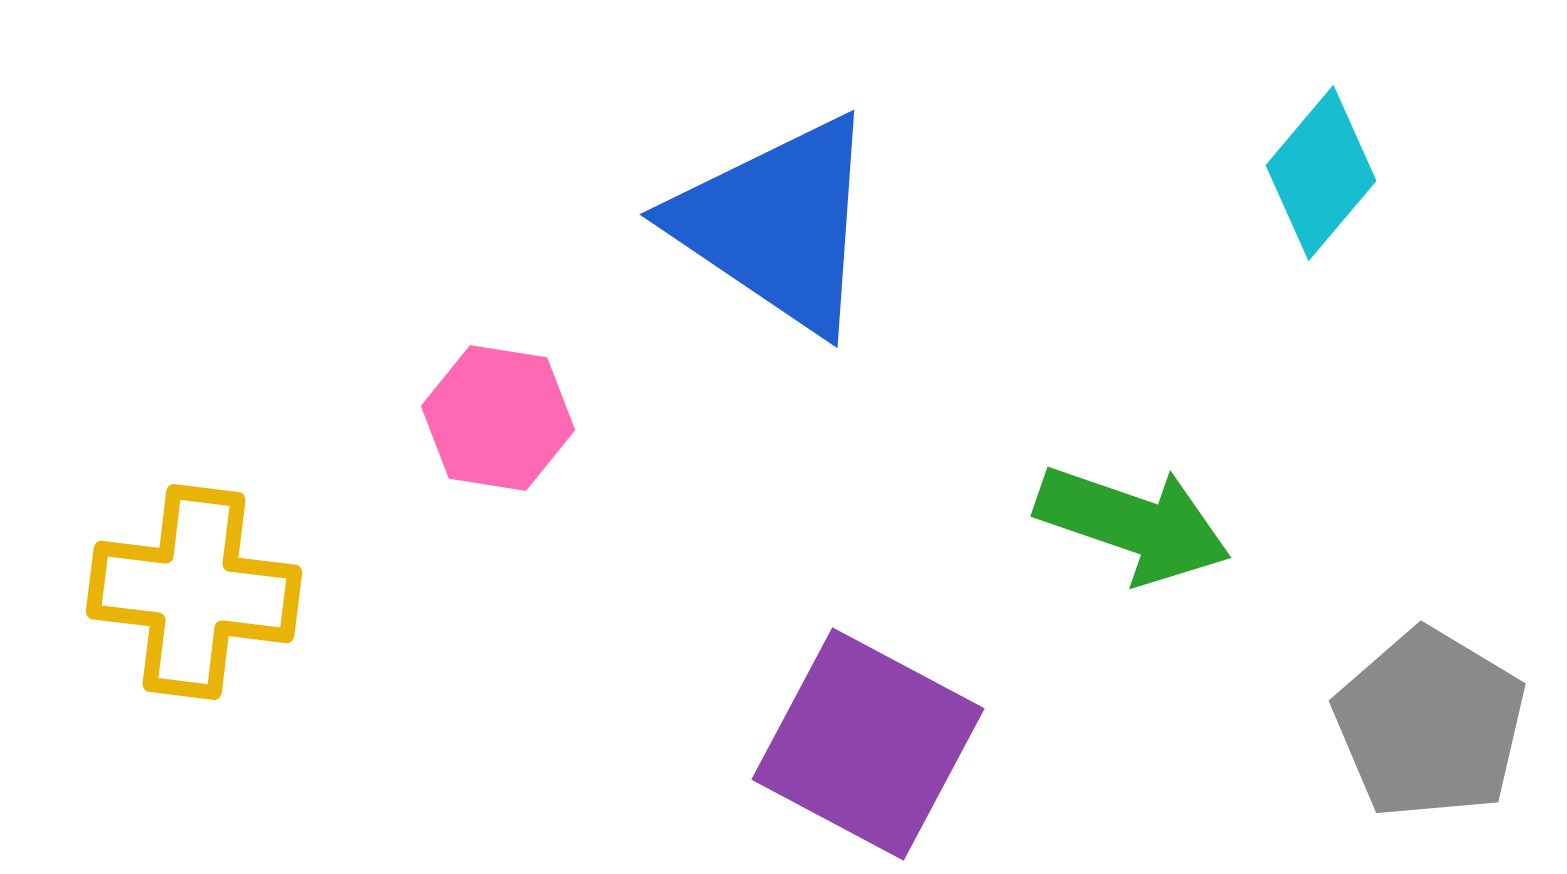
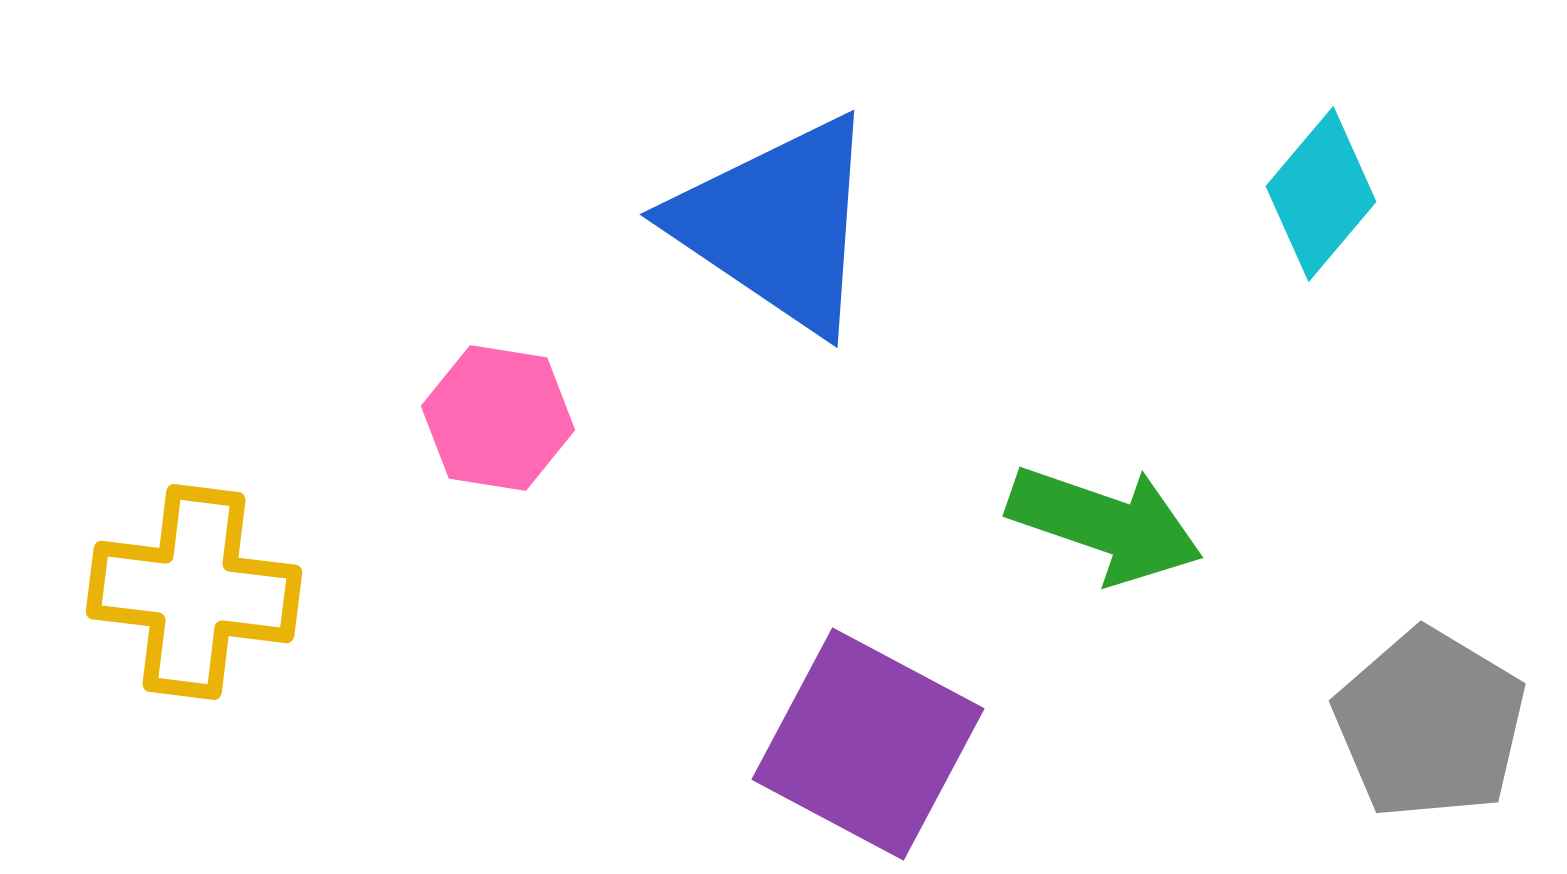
cyan diamond: moved 21 px down
green arrow: moved 28 px left
